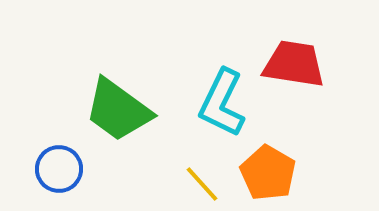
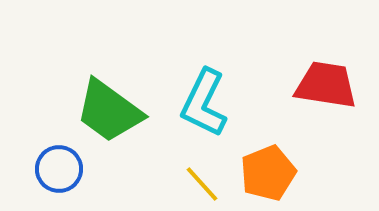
red trapezoid: moved 32 px right, 21 px down
cyan L-shape: moved 18 px left
green trapezoid: moved 9 px left, 1 px down
orange pentagon: rotated 20 degrees clockwise
